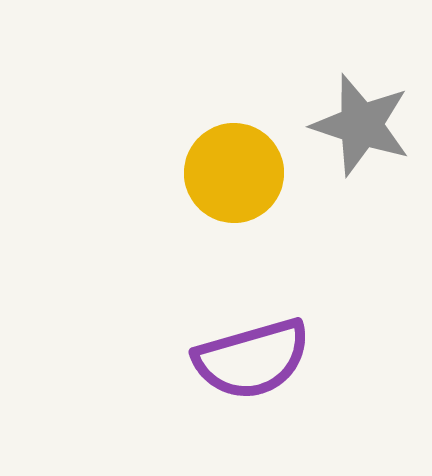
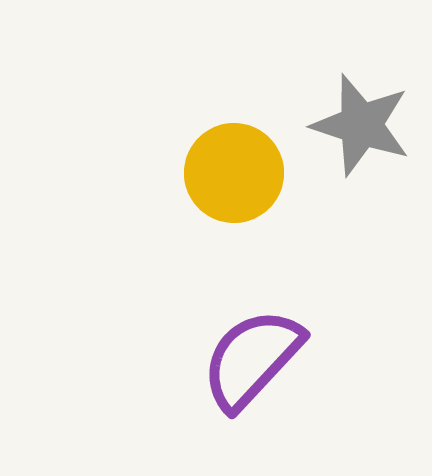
purple semicircle: rotated 149 degrees clockwise
